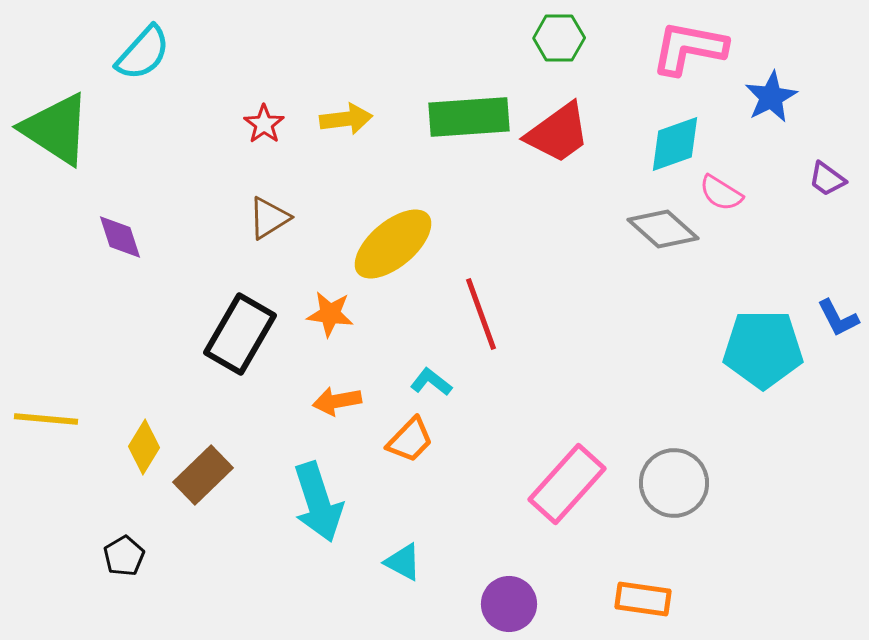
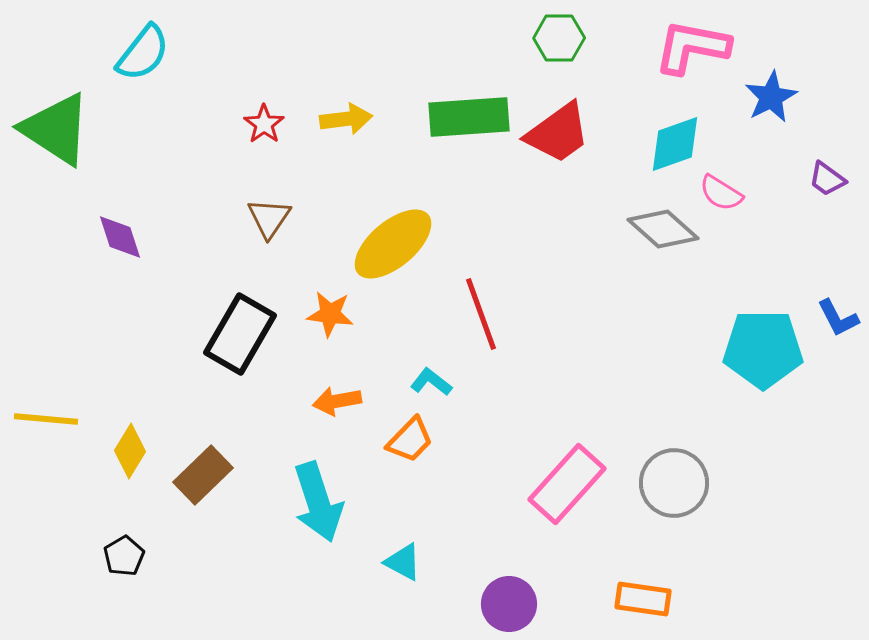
pink L-shape: moved 3 px right, 1 px up
cyan semicircle: rotated 4 degrees counterclockwise
brown triangle: rotated 24 degrees counterclockwise
yellow diamond: moved 14 px left, 4 px down
